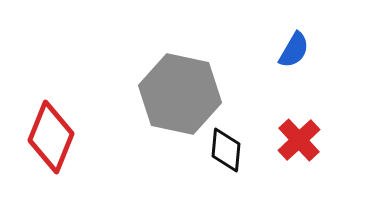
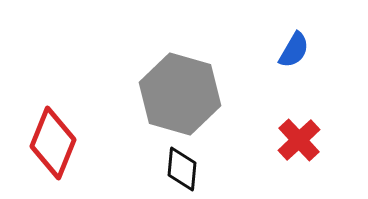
gray hexagon: rotated 4 degrees clockwise
red diamond: moved 2 px right, 6 px down
black diamond: moved 44 px left, 19 px down
